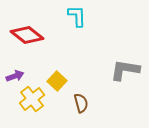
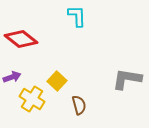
red diamond: moved 6 px left, 4 px down
gray L-shape: moved 2 px right, 9 px down
purple arrow: moved 3 px left, 1 px down
yellow cross: rotated 20 degrees counterclockwise
brown semicircle: moved 2 px left, 2 px down
